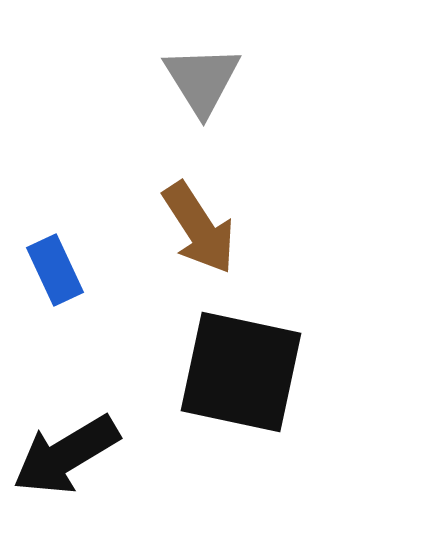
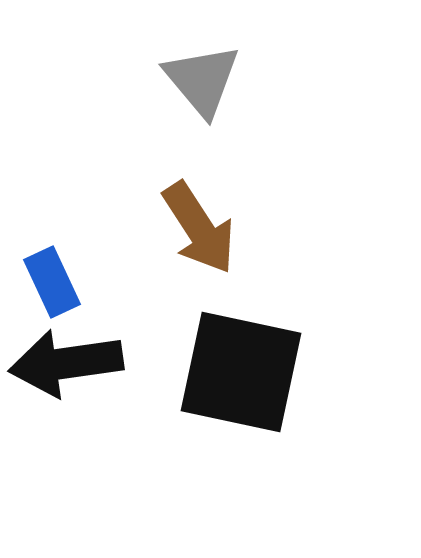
gray triangle: rotated 8 degrees counterclockwise
blue rectangle: moved 3 px left, 12 px down
black arrow: moved 92 px up; rotated 23 degrees clockwise
